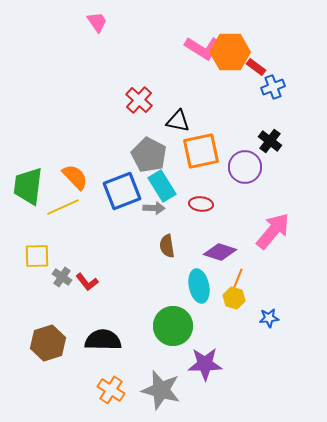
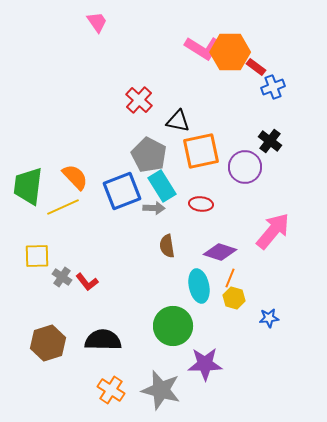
orange line: moved 8 px left
